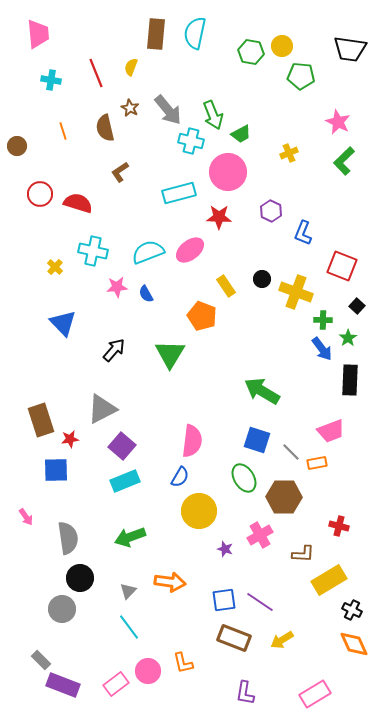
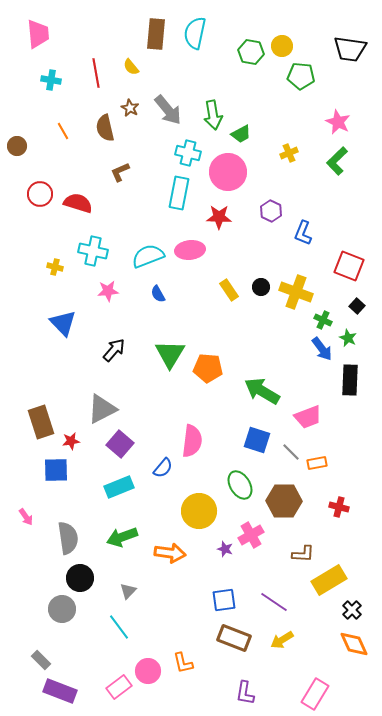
yellow semicircle at (131, 67): rotated 60 degrees counterclockwise
red line at (96, 73): rotated 12 degrees clockwise
green arrow at (213, 115): rotated 12 degrees clockwise
orange line at (63, 131): rotated 12 degrees counterclockwise
cyan cross at (191, 141): moved 3 px left, 12 px down
green L-shape at (344, 161): moved 7 px left
brown L-shape at (120, 172): rotated 10 degrees clockwise
cyan rectangle at (179, 193): rotated 64 degrees counterclockwise
pink ellipse at (190, 250): rotated 32 degrees clockwise
cyan semicircle at (148, 252): moved 4 px down
red square at (342, 266): moved 7 px right
yellow cross at (55, 267): rotated 28 degrees counterclockwise
black circle at (262, 279): moved 1 px left, 8 px down
yellow rectangle at (226, 286): moved 3 px right, 4 px down
pink star at (117, 287): moved 9 px left, 4 px down
blue semicircle at (146, 294): moved 12 px right
orange pentagon at (202, 316): moved 6 px right, 52 px down; rotated 16 degrees counterclockwise
green cross at (323, 320): rotated 24 degrees clockwise
green star at (348, 338): rotated 12 degrees counterclockwise
brown rectangle at (41, 420): moved 2 px down
pink trapezoid at (331, 431): moved 23 px left, 14 px up
red star at (70, 439): moved 1 px right, 2 px down
purple square at (122, 446): moved 2 px left, 2 px up
blue semicircle at (180, 477): moved 17 px left, 9 px up; rotated 10 degrees clockwise
green ellipse at (244, 478): moved 4 px left, 7 px down
cyan rectangle at (125, 481): moved 6 px left, 6 px down
brown hexagon at (284, 497): moved 4 px down
red cross at (339, 526): moved 19 px up
pink cross at (260, 535): moved 9 px left
green arrow at (130, 537): moved 8 px left
orange arrow at (170, 582): moved 29 px up
purple line at (260, 602): moved 14 px right
black cross at (352, 610): rotated 18 degrees clockwise
cyan line at (129, 627): moved 10 px left
pink rectangle at (116, 684): moved 3 px right, 3 px down
purple rectangle at (63, 685): moved 3 px left, 6 px down
pink rectangle at (315, 694): rotated 28 degrees counterclockwise
